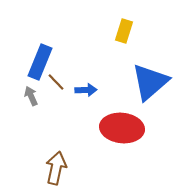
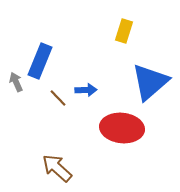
blue rectangle: moved 1 px up
brown line: moved 2 px right, 16 px down
gray arrow: moved 15 px left, 14 px up
brown arrow: moved 1 px right; rotated 60 degrees counterclockwise
